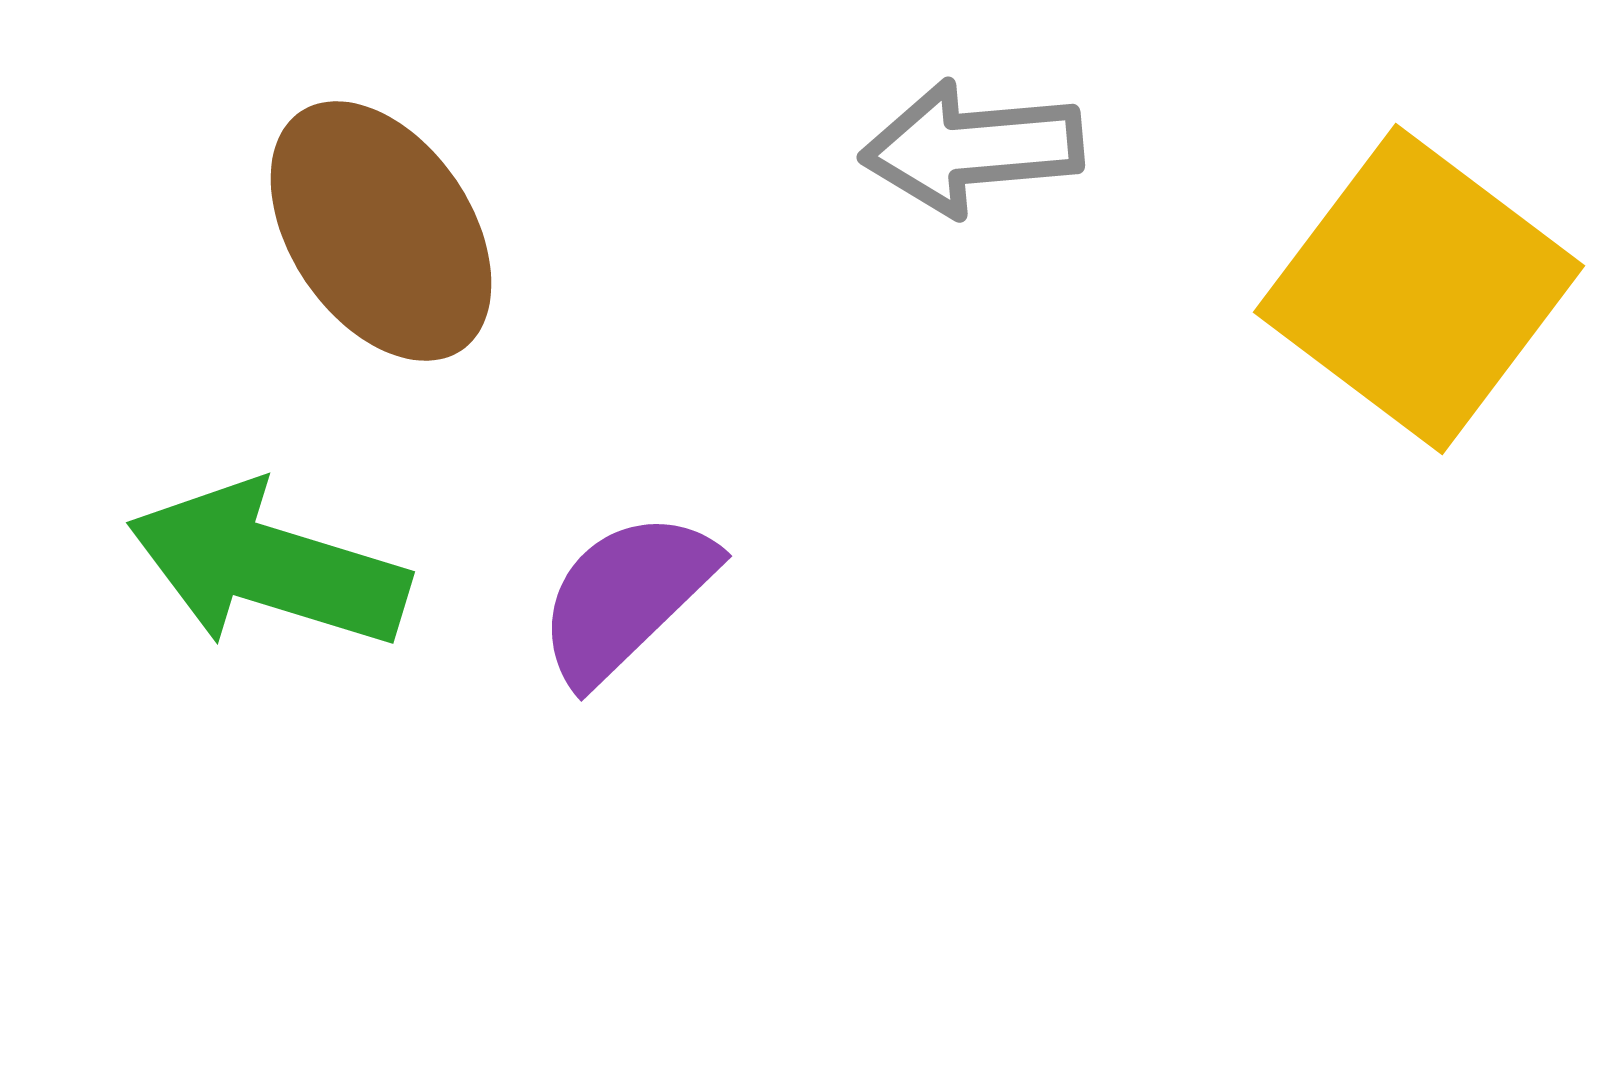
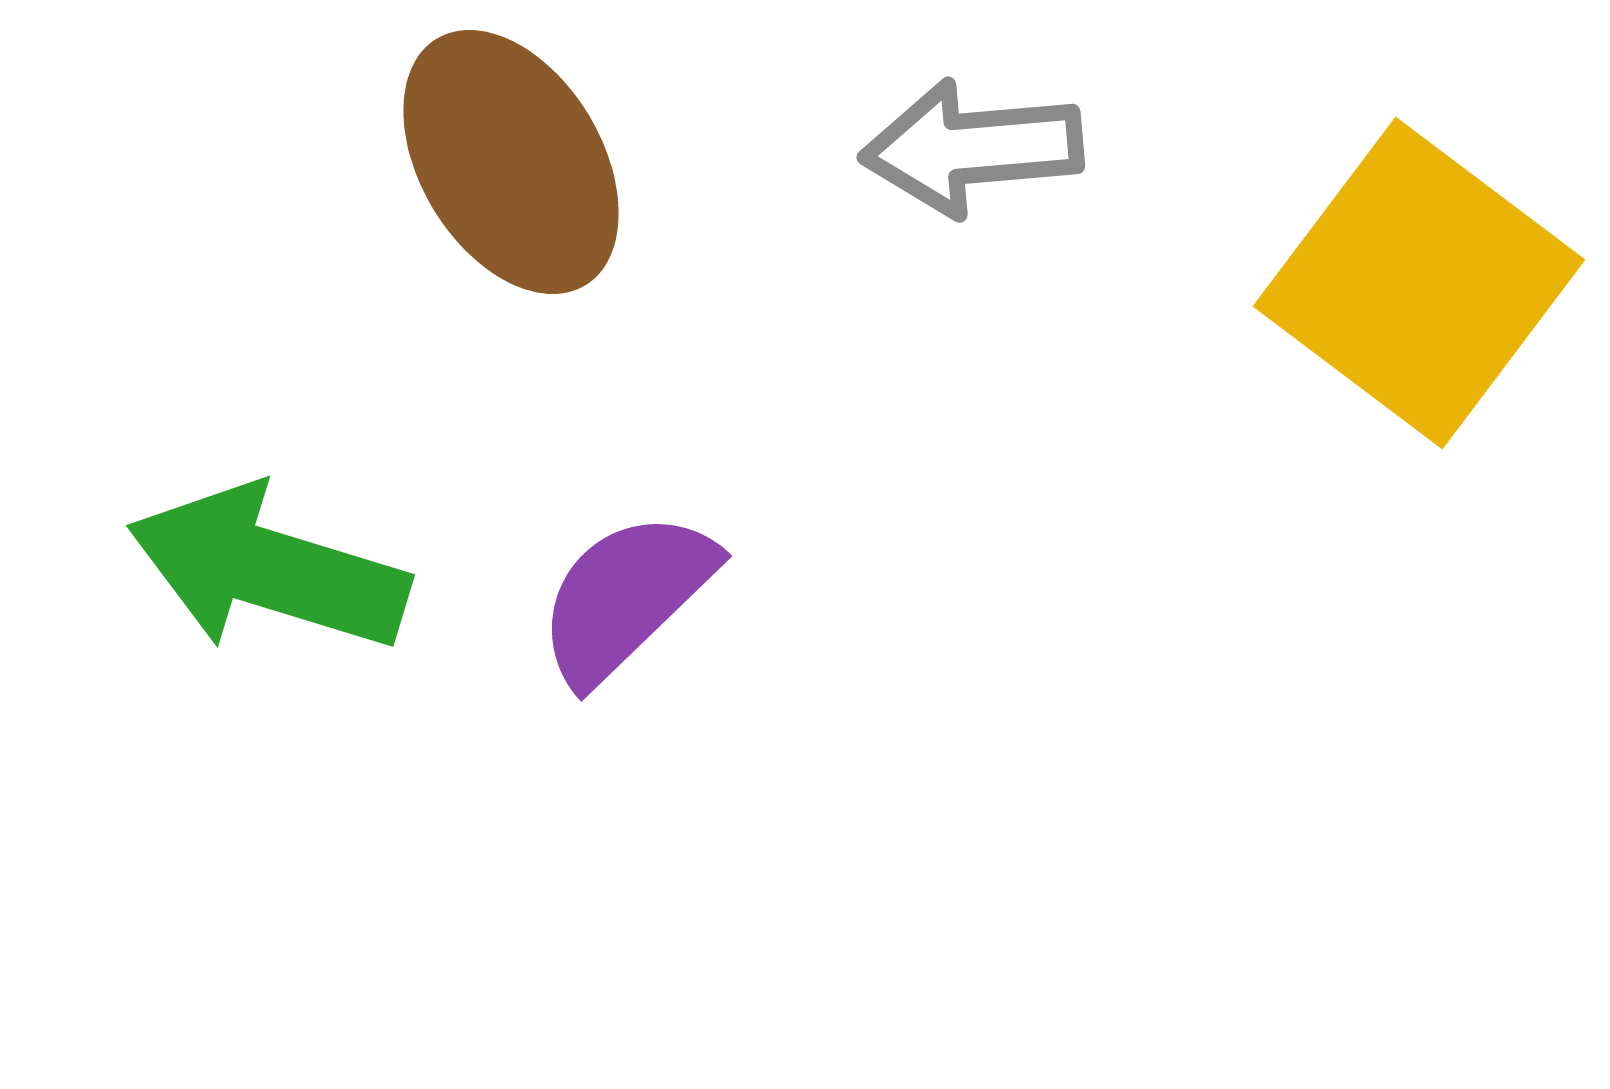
brown ellipse: moved 130 px right, 69 px up; rotated 3 degrees clockwise
yellow square: moved 6 px up
green arrow: moved 3 px down
